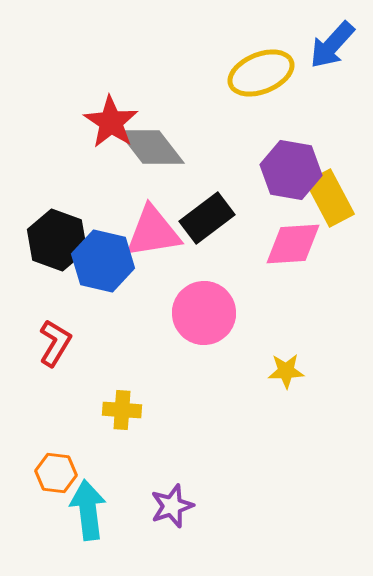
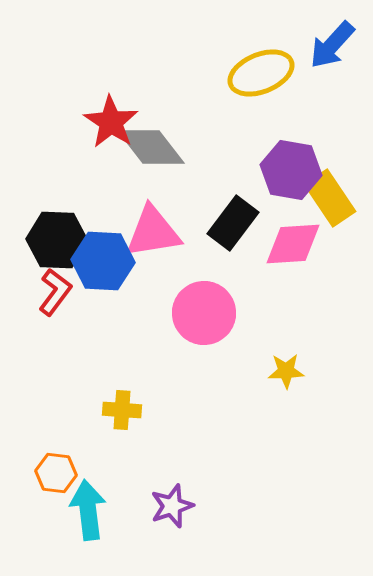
yellow rectangle: rotated 6 degrees counterclockwise
black rectangle: moved 26 px right, 5 px down; rotated 16 degrees counterclockwise
black hexagon: rotated 18 degrees counterclockwise
blue hexagon: rotated 10 degrees counterclockwise
red L-shape: moved 51 px up; rotated 6 degrees clockwise
